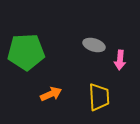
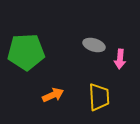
pink arrow: moved 1 px up
orange arrow: moved 2 px right, 1 px down
